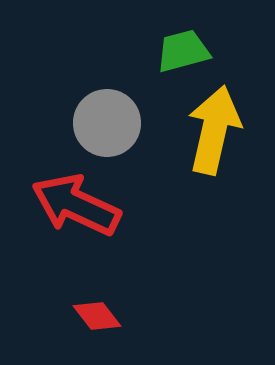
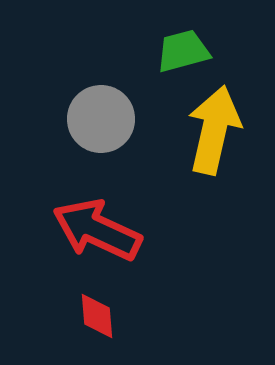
gray circle: moved 6 px left, 4 px up
red arrow: moved 21 px right, 25 px down
red diamond: rotated 33 degrees clockwise
